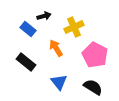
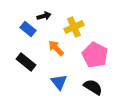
orange arrow: rotated 12 degrees counterclockwise
